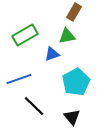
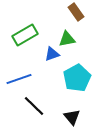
brown rectangle: moved 2 px right; rotated 66 degrees counterclockwise
green triangle: moved 3 px down
cyan pentagon: moved 1 px right, 4 px up
